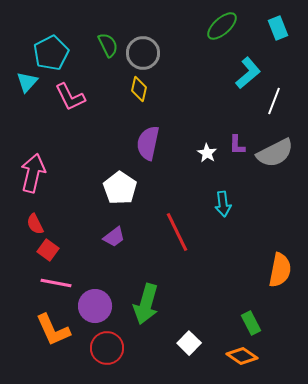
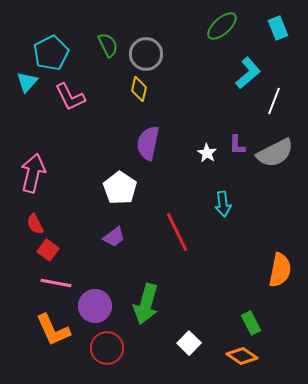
gray circle: moved 3 px right, 1 px down
